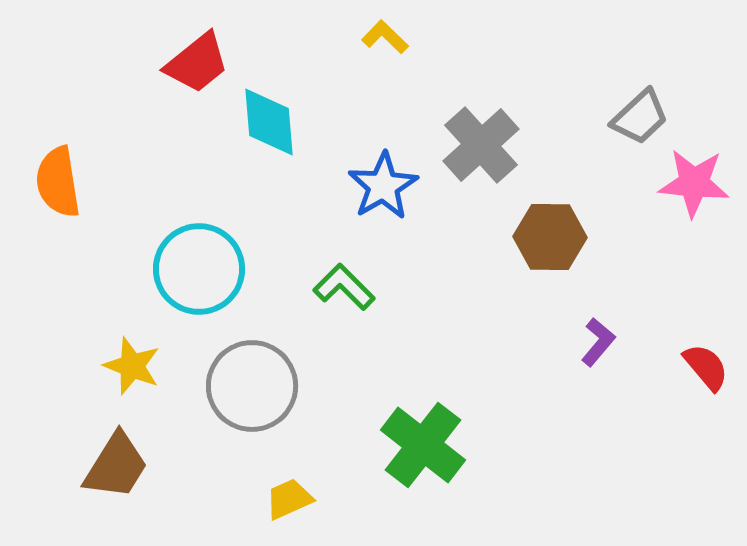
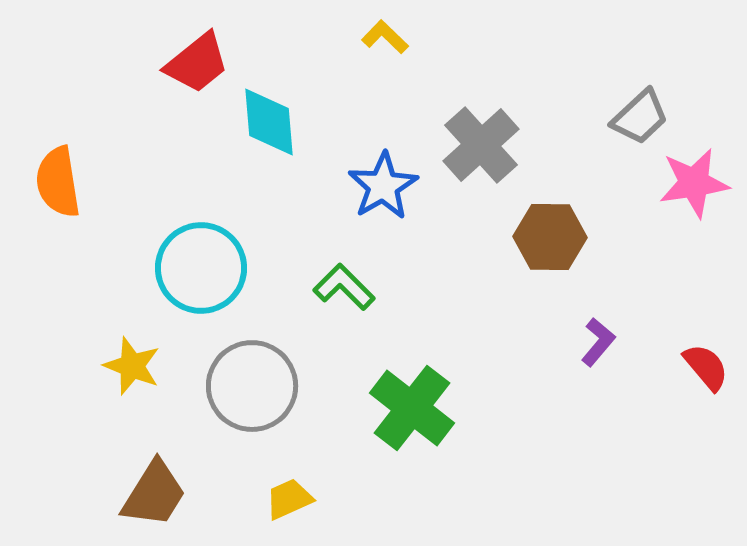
pink star: rotated 14 degrees counterclockwise
cyan circle: moved 2 px right, 1 px up
green cross: moved 11 px left, 37 px up
brown trapezoid: moved 38 px right, 28 px down
